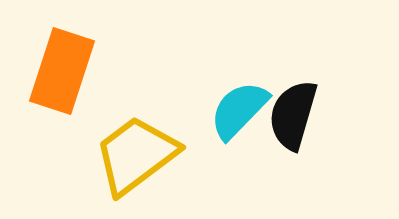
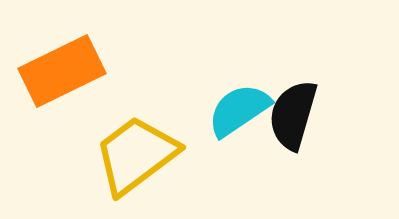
orange rectangle: rotated 46 degrees clockwise
cyan semicircle: rotated 12 degrees clockwise
